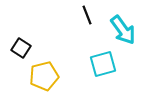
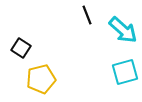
cyan arrow: rotated 12 degrees counterclockwise
cyan square: moved 22 px right, 8 px down
yellow pentagon: moved 3 px left, 3 px down
